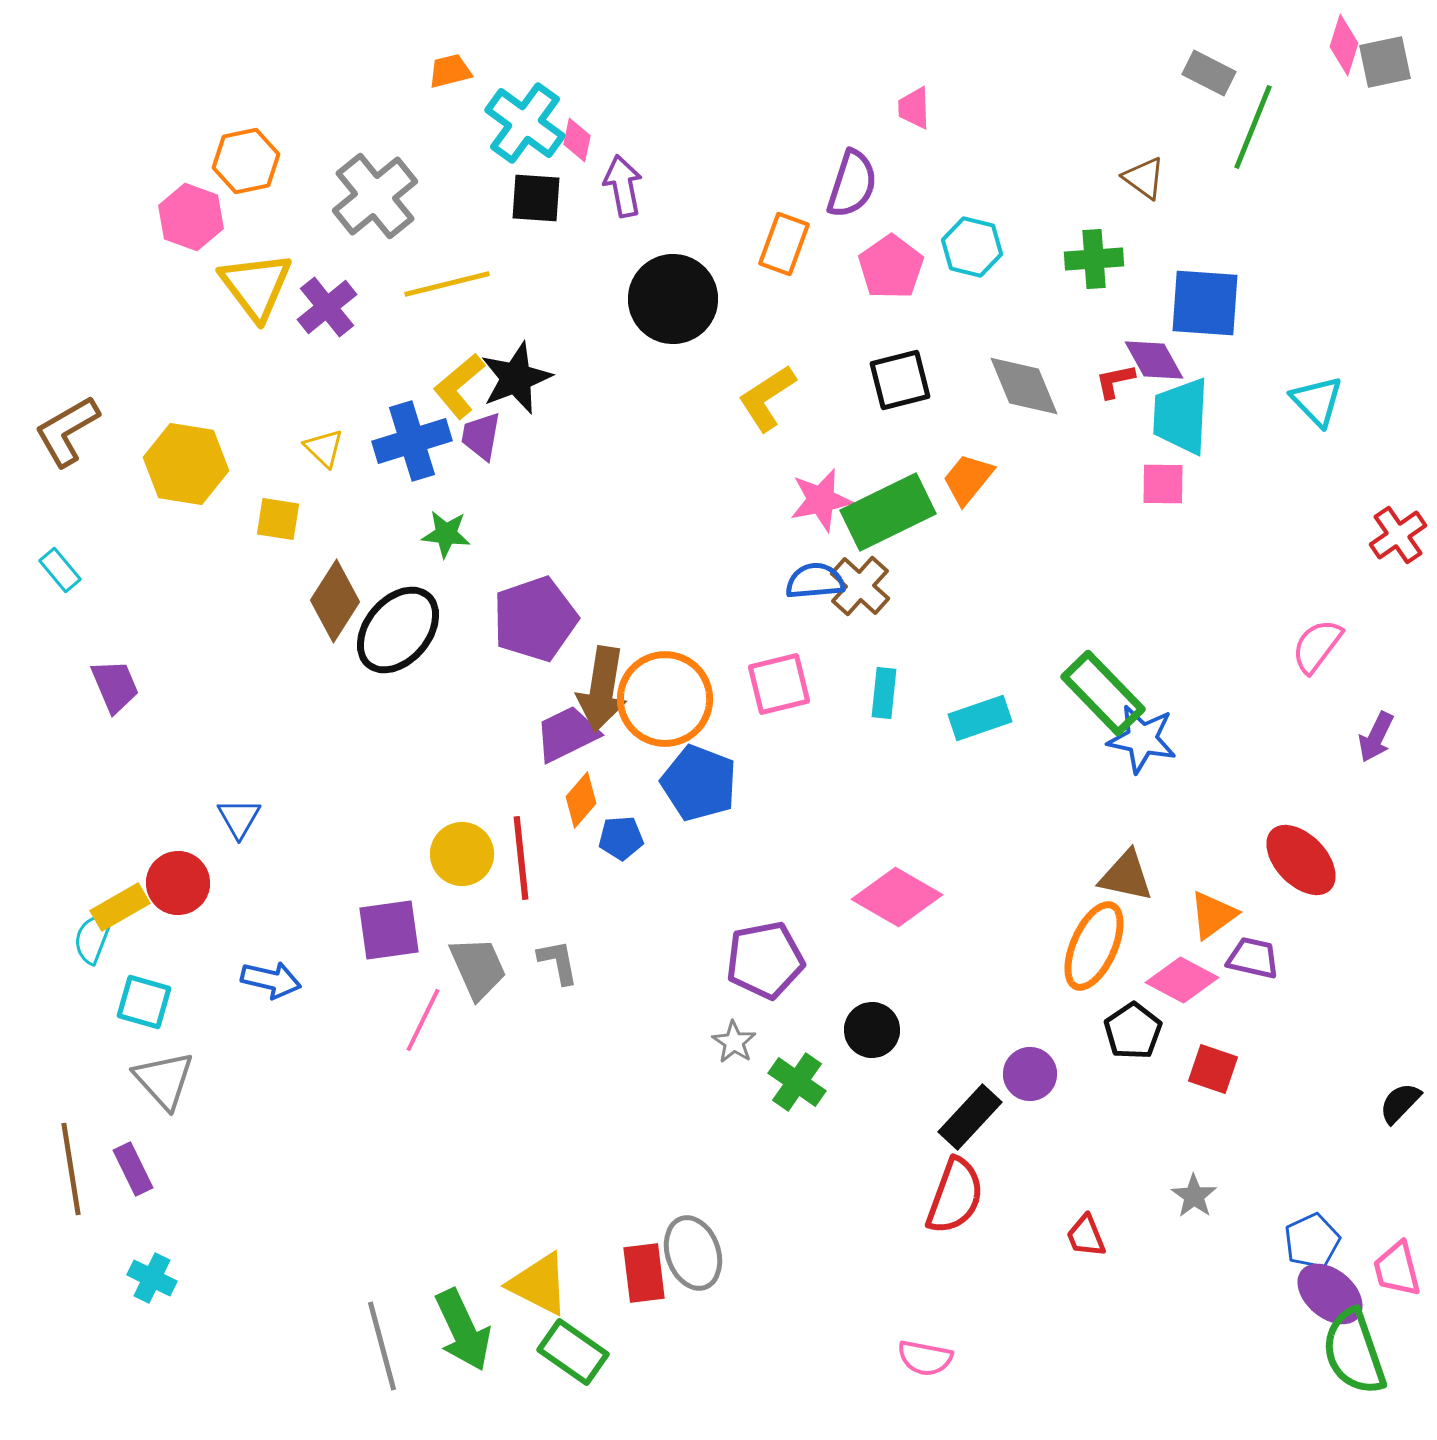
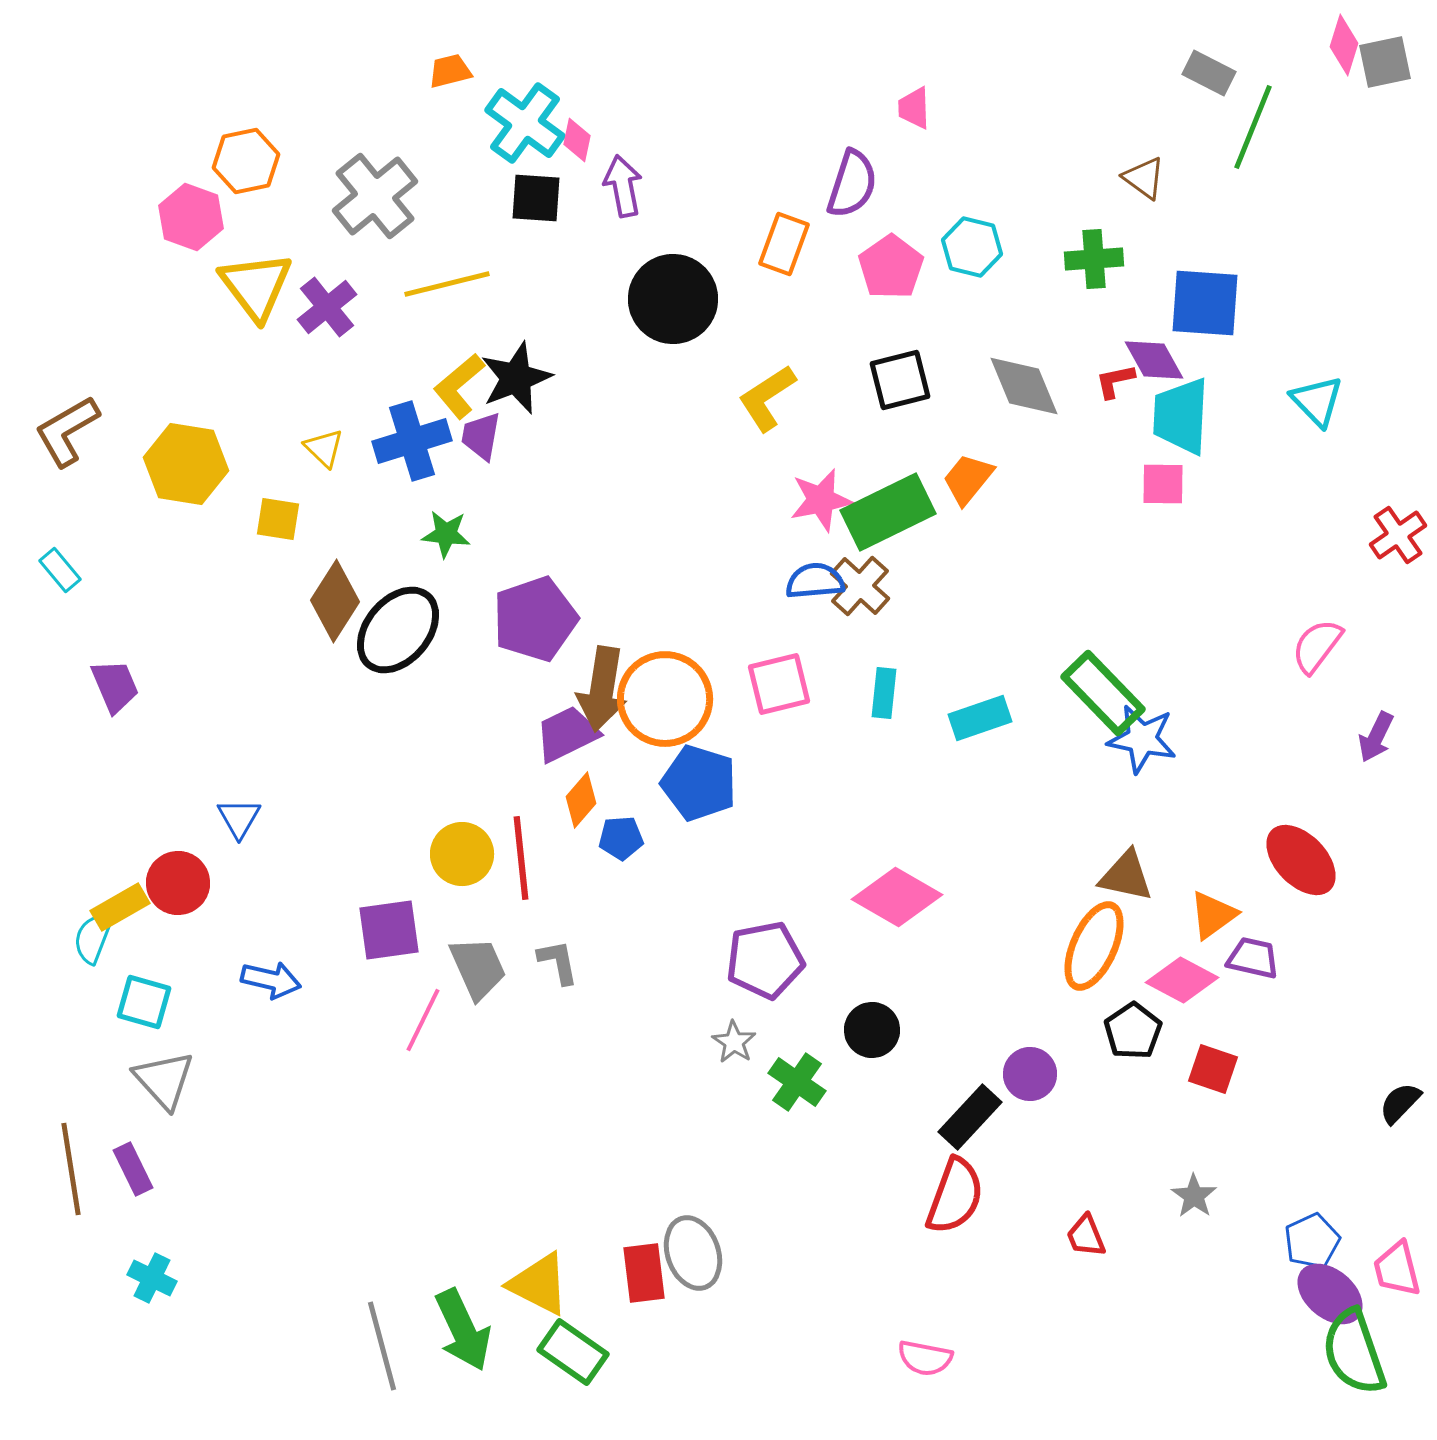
blue pentagon at (699, 783): rotated 4 degrees counterclockwise
